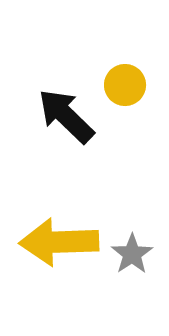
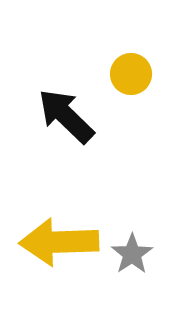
yellow circle: moved 6 px right, 11 px up
